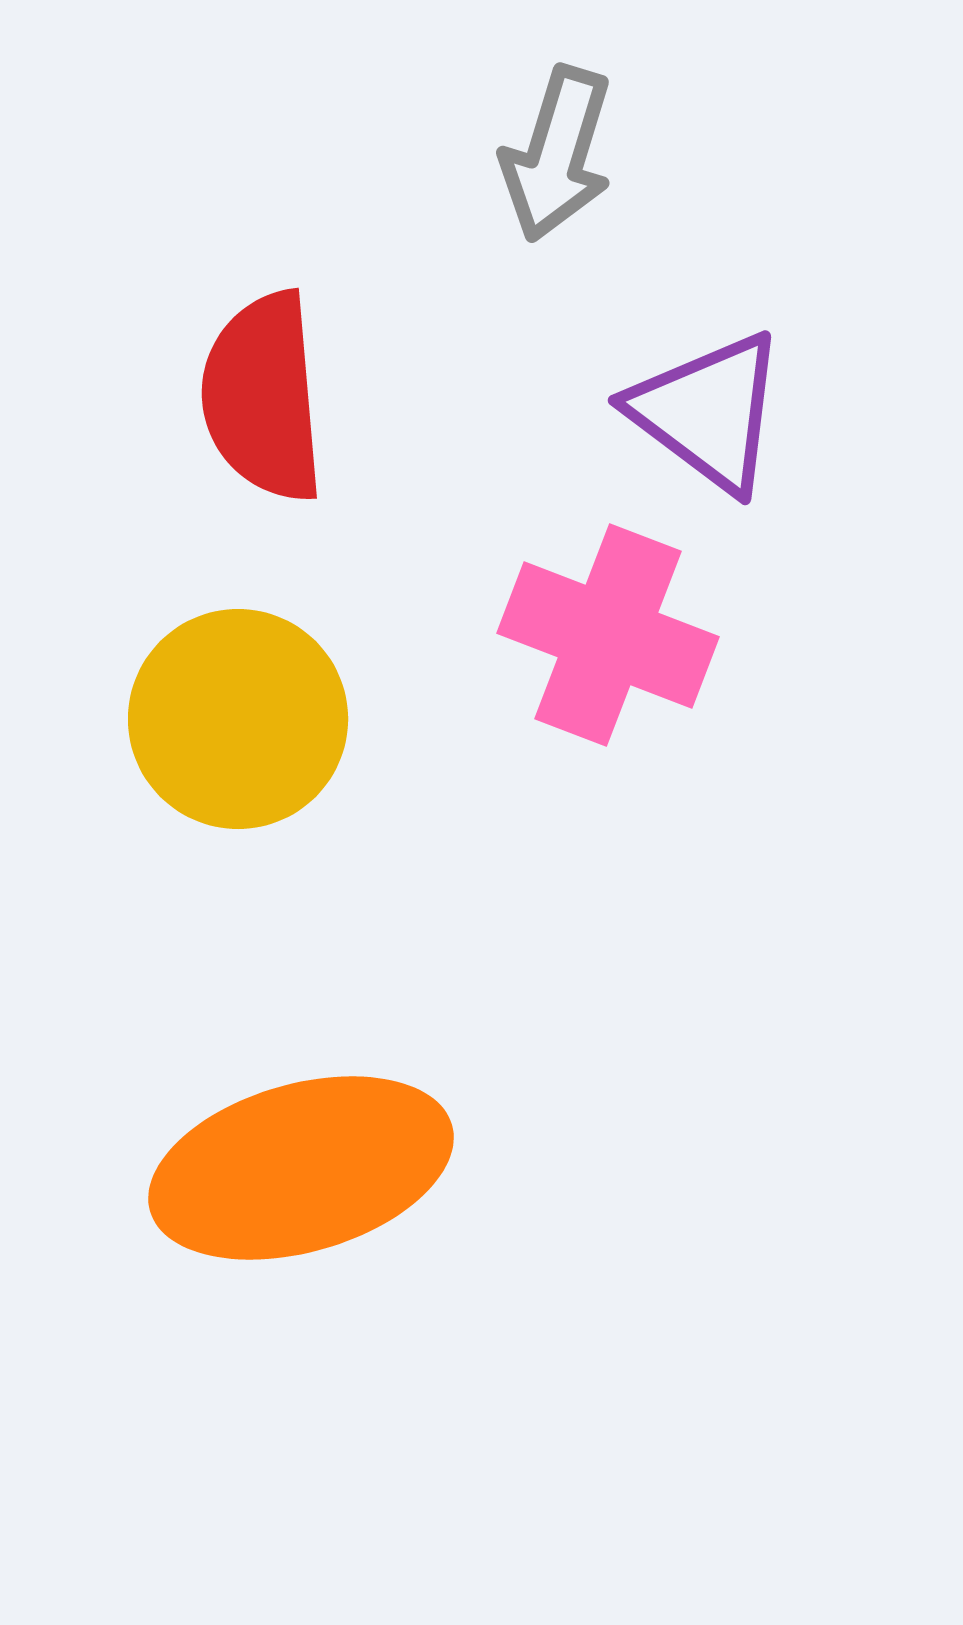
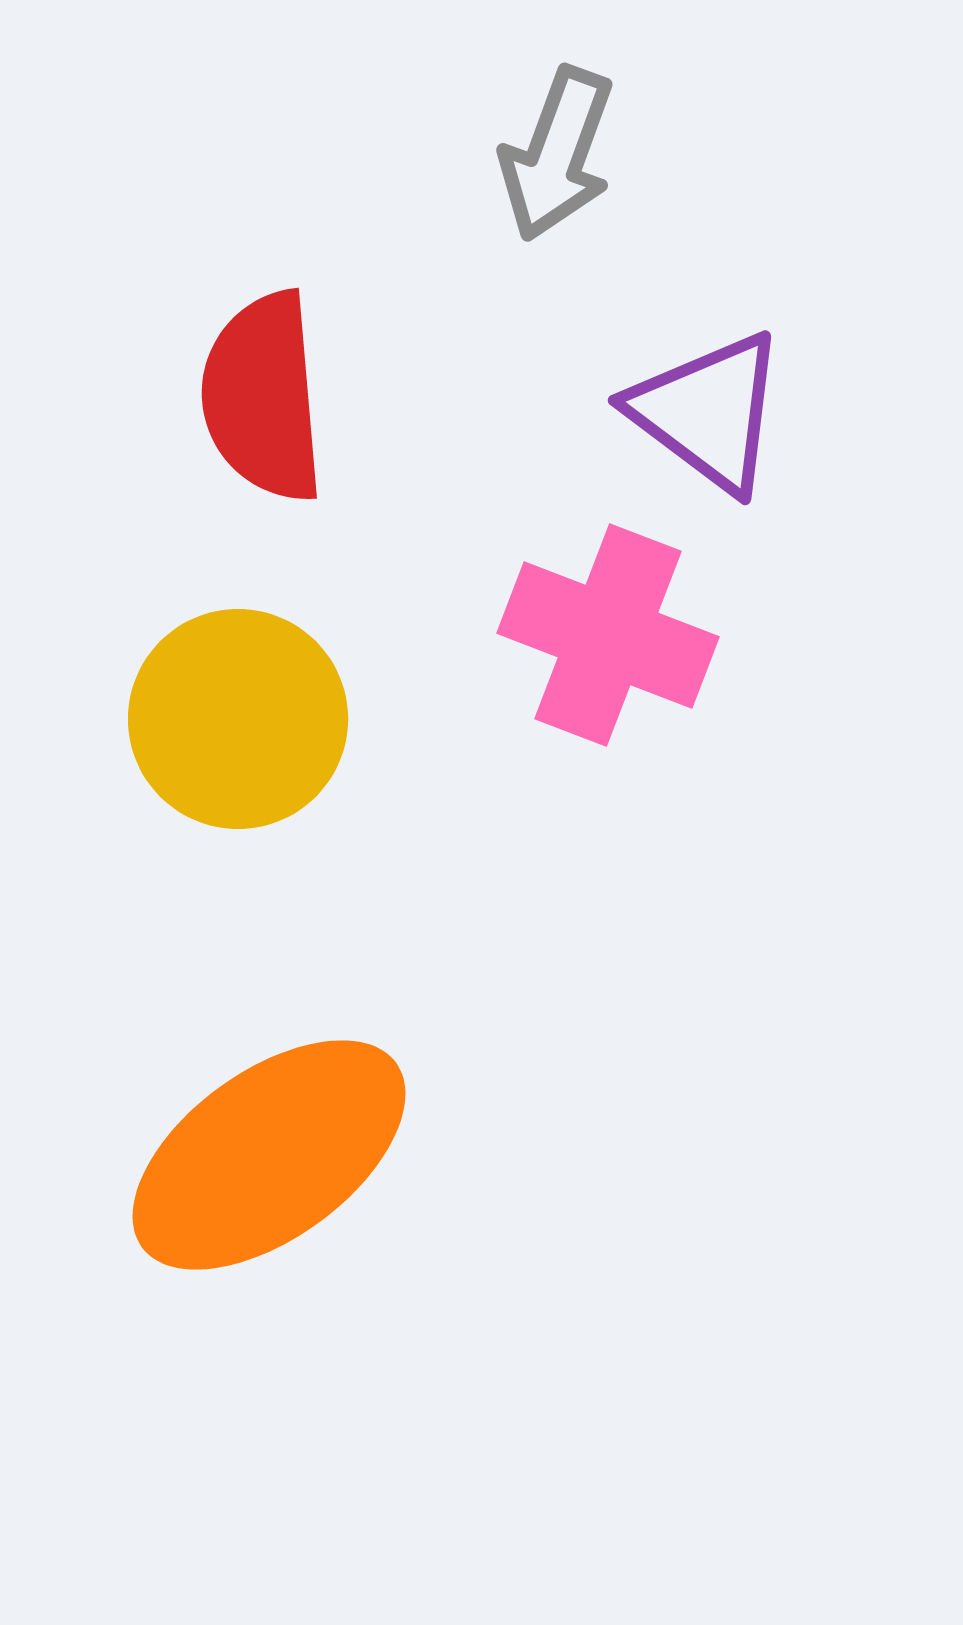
gray arrow: rotated 3 degrees clockwise
orange ellipse: moved 32 px left, 13 px up; rotated 20 degrees counterclockwise
